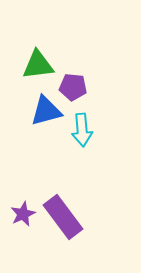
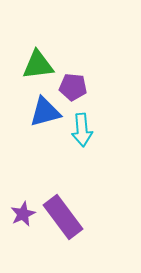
blue triangle: moved 1 px left, 1 px down
